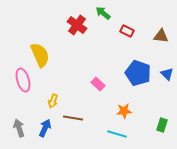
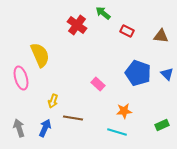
pink ellipse: moved 2 px left, 2 px up
green rectangle: rotated 48 degrees clockwise
cyan line: moved 2 px up
